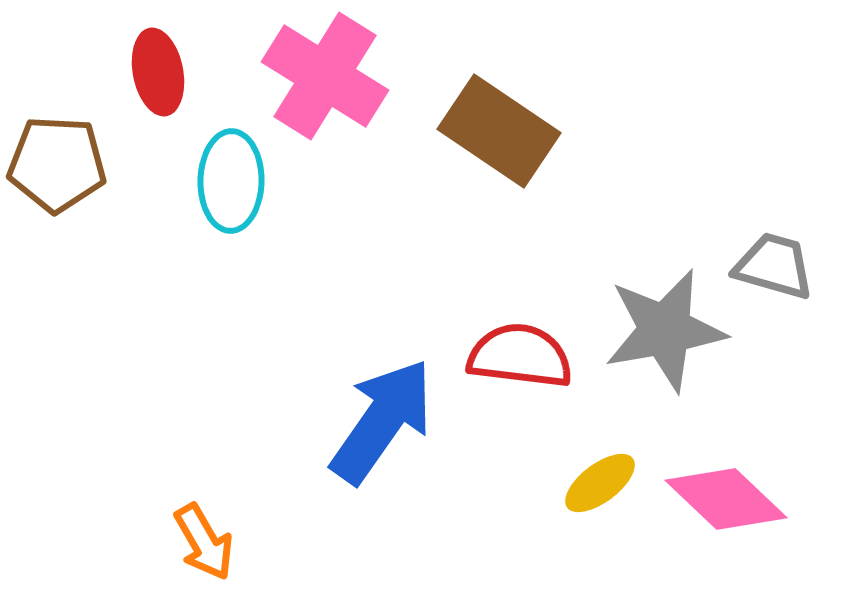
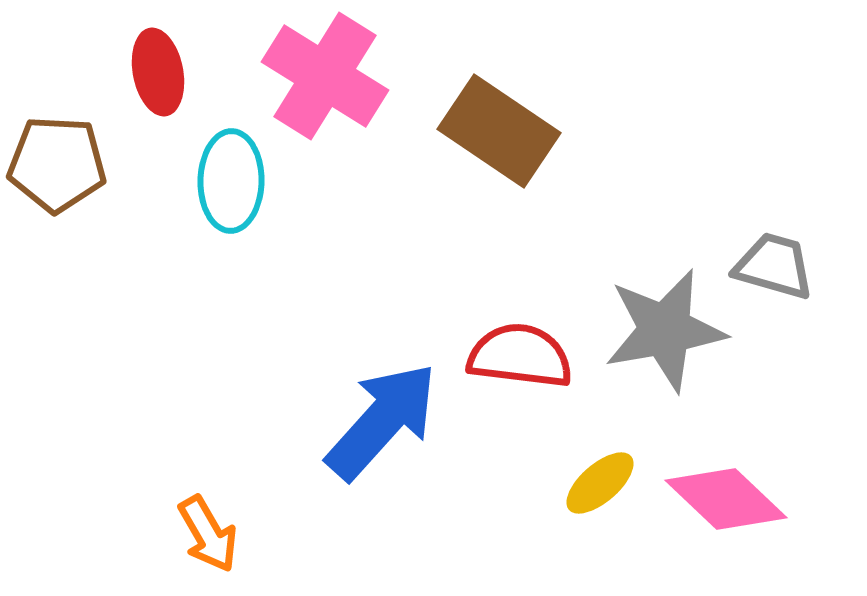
blue arrow: rotated 7 degrees clockwise
yellow ellipse: rotated 4 degrees counterclockwise
orange arrow: moved 4 px right, 8 px up
